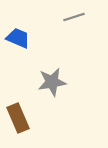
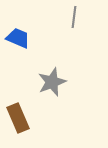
gray line: rotated 65 degrees counterclockwise
gray star: rotated 12 degrees counterclockwise
